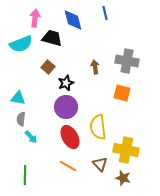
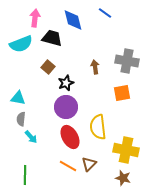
blue line: rotated 40 degrees counterclockwise
orange square: rotated 24 degrees counterclockwise
brown triangle: moved 11 px left; rotated 28 degrees clockwise
